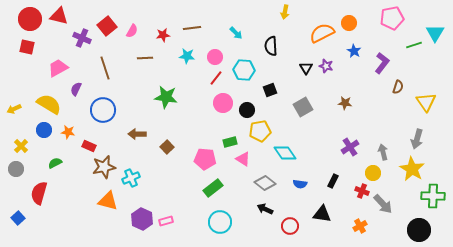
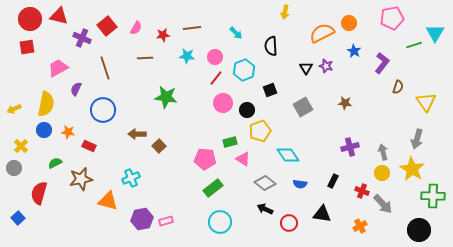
pink semicircle at (132, 31): moved 4 px right, 3 px up
red square at (27, 47): rotated 21 degrees counterclockwise
cyan hexagon at (244, 70): rotated 25 degrees counterclockwise
yellow semicircle at (49, 104): moved 3 px left; rotated 70 degrees clockwise
yellow pentagon at (260, 131): rotated 10 degrees counterclockwise
brown square at (167, 147): moved 8 px left, 1 px up
purple cross at (350, 147): rotated 18 degrees clockwise
cyan diamond at (285, 153): moved 3 px right, 2 px down
brown star at (104, 167): moved 23 px left, 12 px down
gray circle at (16, 169): moved 2 px left, 1 px up
yellow circle at (373, 173): moved 9 px right
purple hexagon at (142, 219): rotated 25 degrees clockwise
red circle at (290, 226): moved 1 px left, 3 px up
